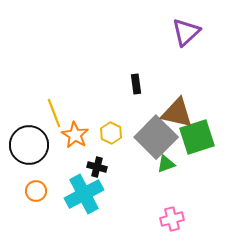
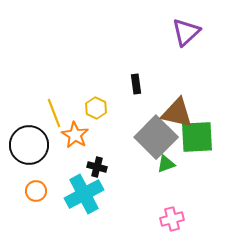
yellow hexagon: moved 15 px left, 25 px up
green square: rotated 15 degrees clockwise
